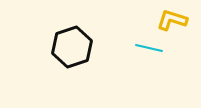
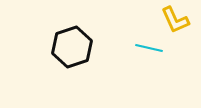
yellow L-shape: moved 3 px right; rotated 132 degrees counterclockwise
